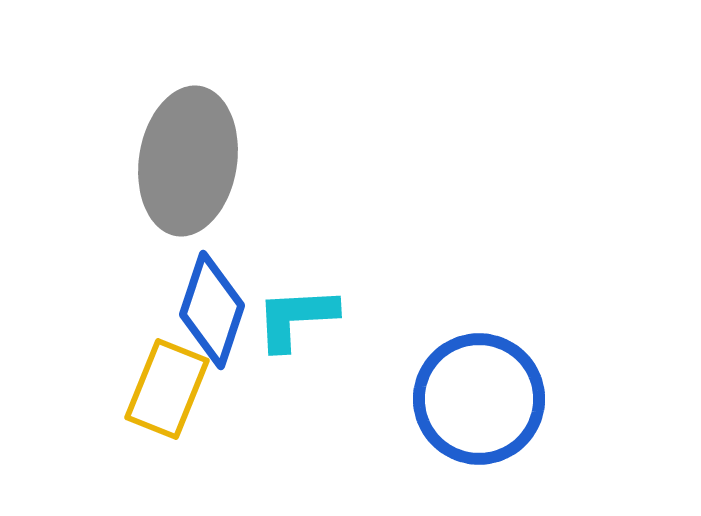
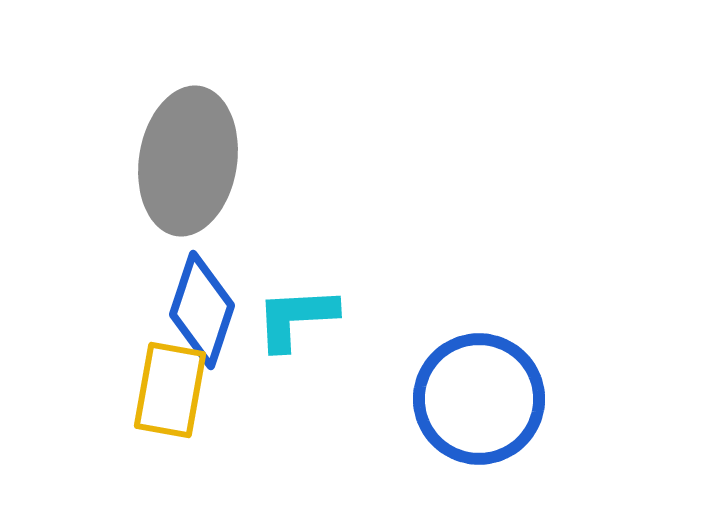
blue diamond: moved 10 px left
yellow rectangle: moved 3 px right, 1 px down; rotated 12 degrees counterclockwise
